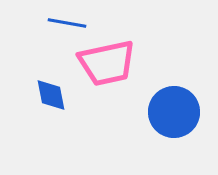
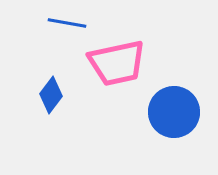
pink trapezoid: moved 10 px right
blue diamond: rotated 48 degrees clockwise
